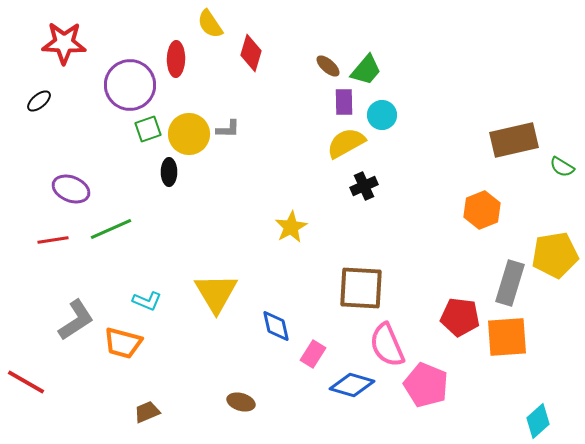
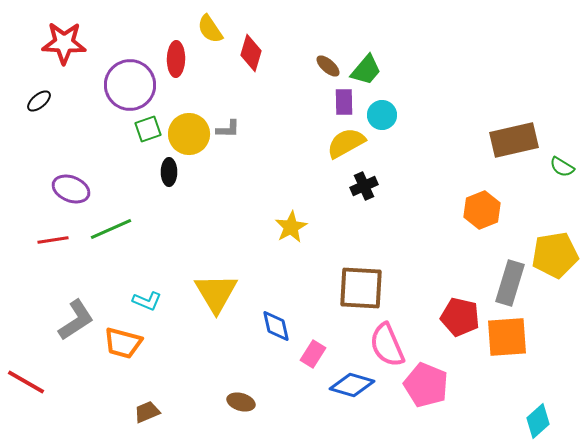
yellow semicircle at (210, 24): moved 5 px down
red pentagon at (460, 317): rotated 6 degrees clockwise
